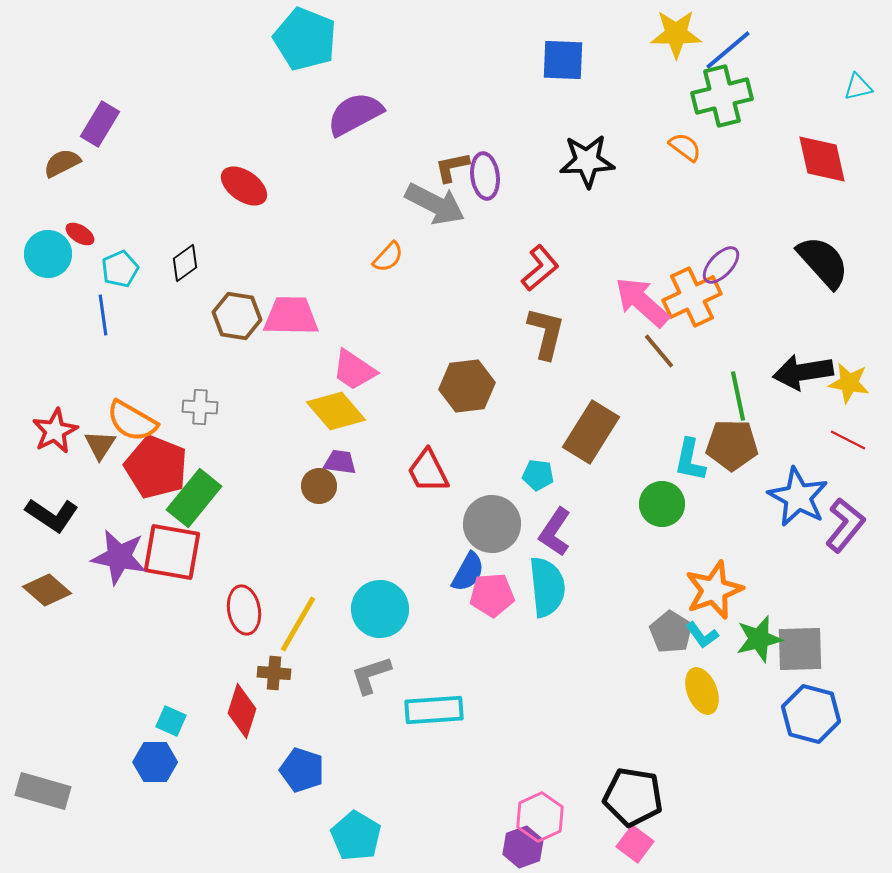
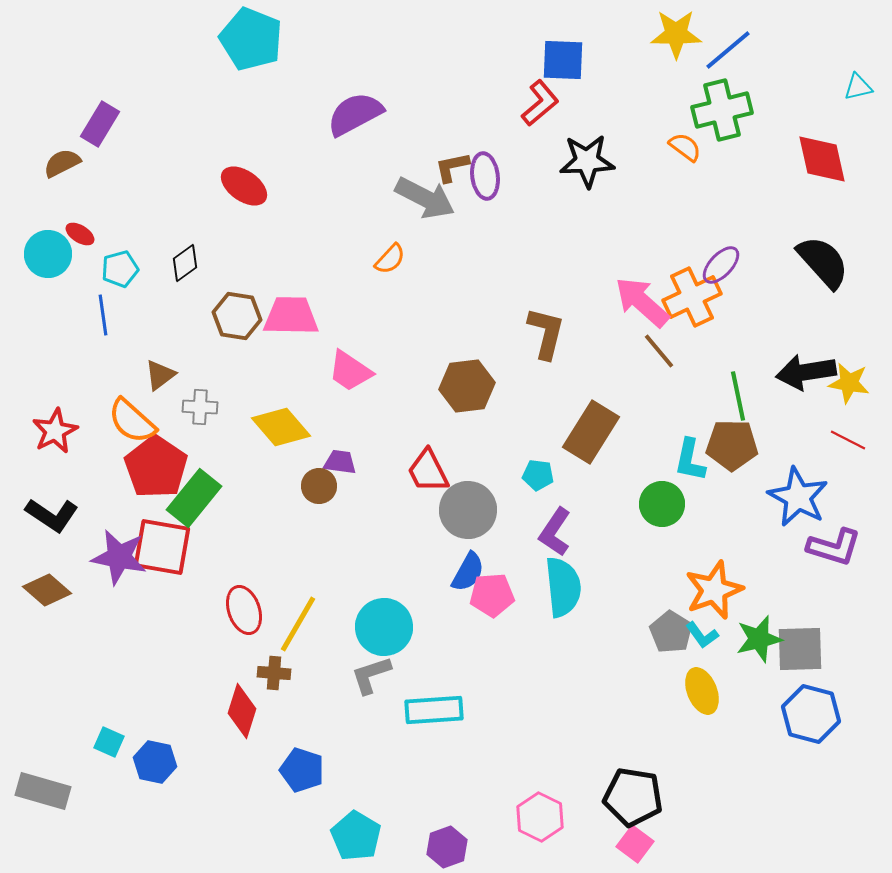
cyan pentagon at (305, 39): moved 54 px left
green cross at (722, 96): moved 14 px down
gray arrow at (435, 204): moved 10 px left, 6 px up
orange semicircle at (388, 257): moved 2 px right, 2 px down
red L-shape at (540, 268): moved 165 px up
cyan pentagon at (120, 269): rotated 9 degrees clockwise
pink trapezoid at (354, 370): moved 4 px left, 1 px down
black arrow at (803, 372): moved 3 px right
yellow diamond at (336, 411): moved 55 px left, 16 px down
orange semicircle at (132, 421): rotated 12 degrees clockwise
brown triangle at (100, 445): moved 60 px right, 70 px up; rotated 20 degrees clockwise
red pentagon at (156, 467): rotated 12 degrees clockwise
gray circle at (492, 524): moved 24 px left, 14 px up
purple L-shape at (845, 525): moved 11 px left, 22 px down; rotated 68 degrees clockwise
red square at (172, 552): moved 10 px left, 5 px up
cyan semicircle at (547, 587): moved 16 px right
cyan circle at (380, 609): moved 4 px right, 18 px down
red ellipse at (244, 610): rotated 9 degrees counterclockwise
cyan square at (171, 721): moved 62 px left, 21 px down
blue hexagon at (155, 762): rotated 12 degrees clockwise
pink hexagon at (540, 817): rotated 9 degrees counterclockwise
purple hexagon at (523, 847): moved 76 px left
